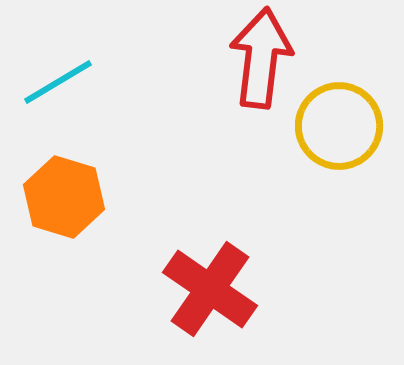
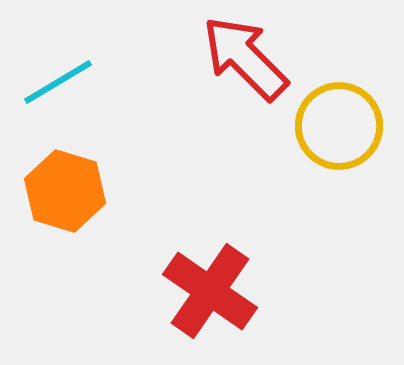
red arrow: moved 16 px left; rotated 52 degrees counterclockwise
orange hexagon: moved 1 px right, 6 px up
red cross: moved 2 px down
